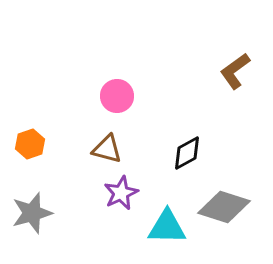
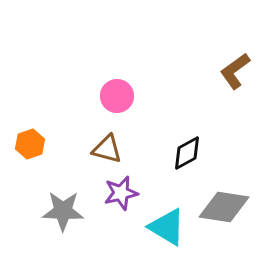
purple star: rotated 12 degrees clockwise
gray diamond: rotated 9 degrees counterclockwise
gray star: moved 31 px right, 2 px up; rotated 18 degrees clockwise
cyan triangle: rotated 30 degrees clockwise
